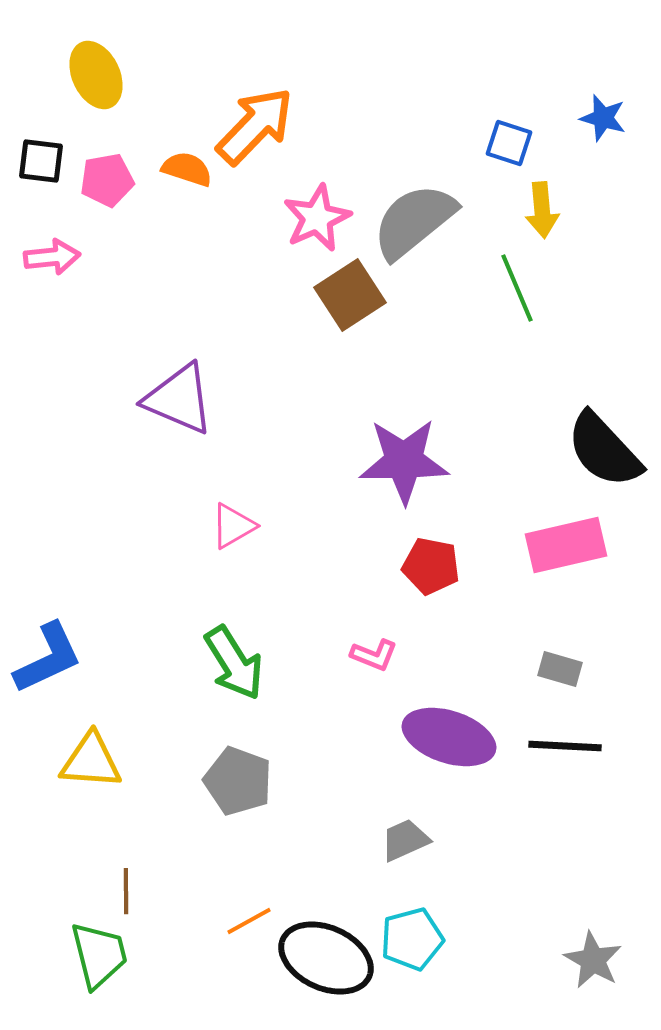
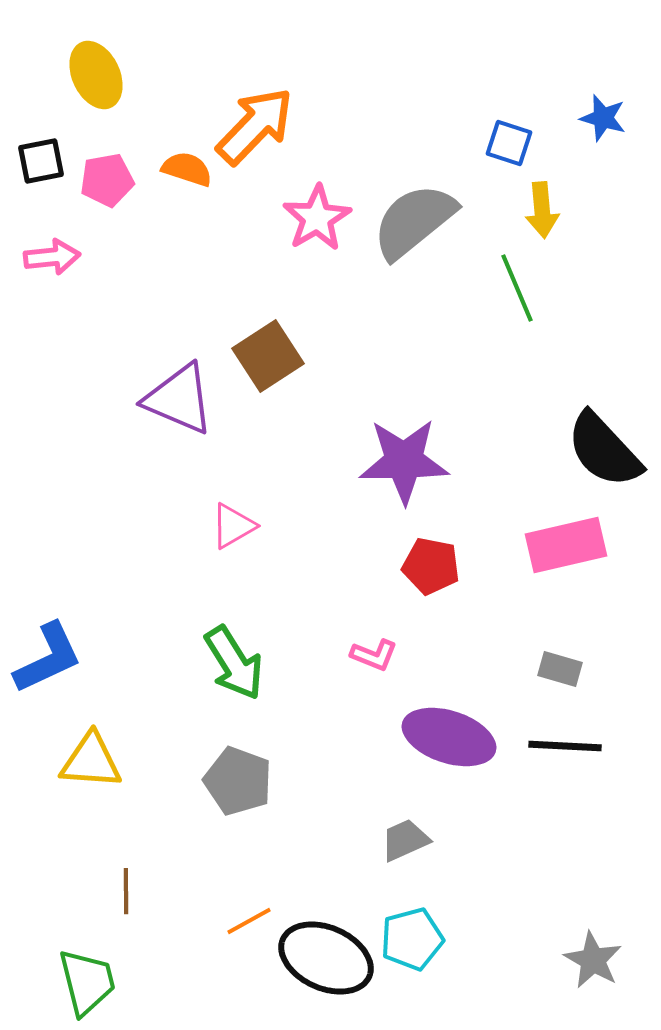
black square: rotated 18 degrees counterclockwise
pink star: rotated 6 degrees counterclockwise
brown square: moved 82 px left, 61 px down
green trapezoid: moved 12 px left, 27 px down
